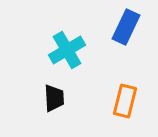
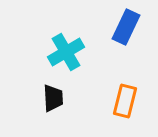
cyan cross: moved 1 px left, 2 px down
black trapezoid: moved 1 px left
